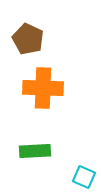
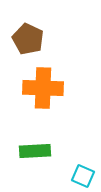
cyan square: moved 1 px left, 1 px up
